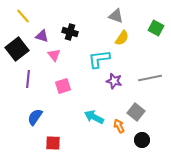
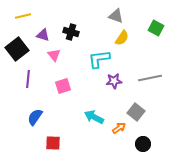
yellow line: rotated 63 degrees counterclockwise
black cross: moved 1 px right
purple triangle: moved 1 px right, 1 px up
purple star: rotated 21 degrees counterclockwise
orange arrow: moved 2 px down; rotated 80 degrees clockwise
black circle: moved 1 px right, 4 px down
